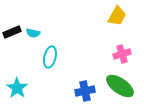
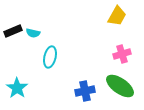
black rectangle: moved 1 px right, 1 px up
